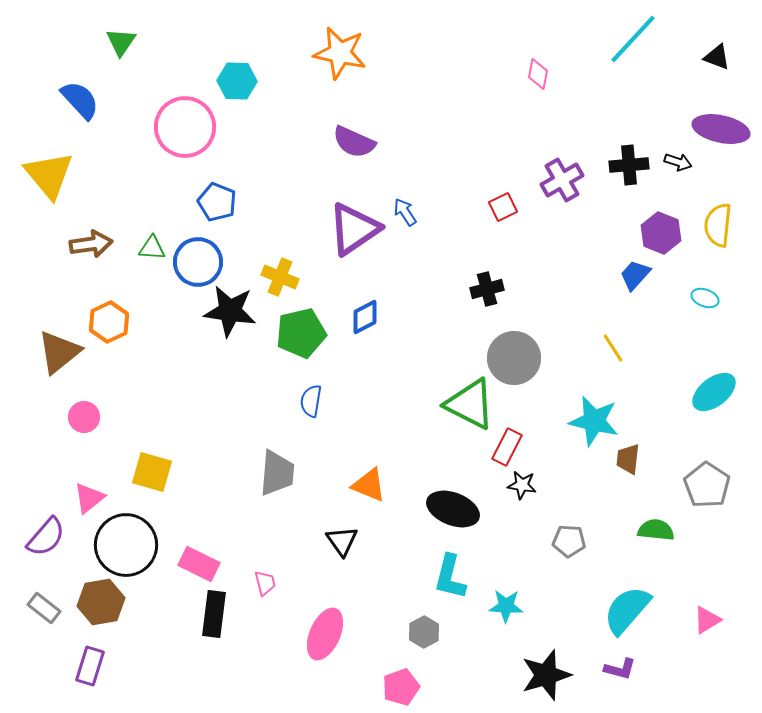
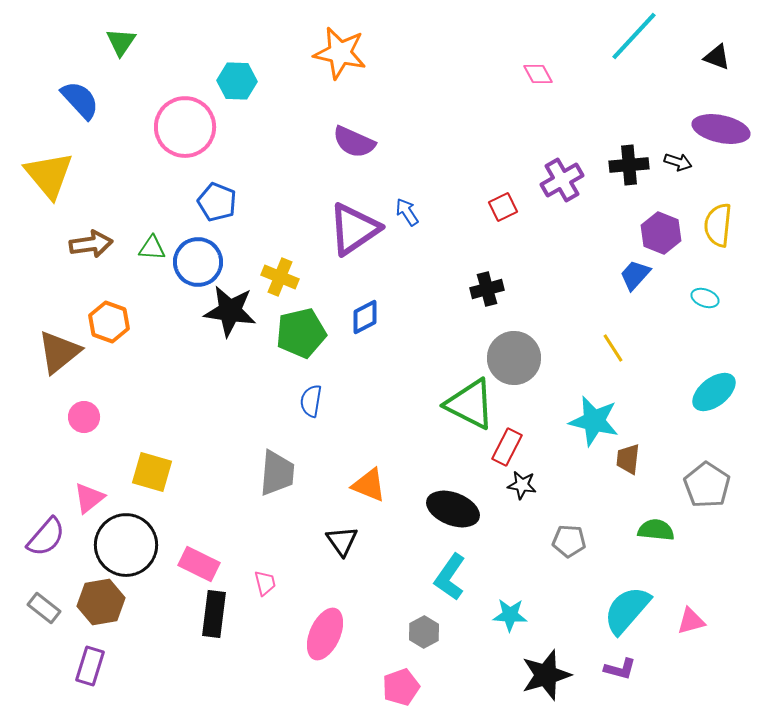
cyan line at (633, 39): moved 1 px right, 3 px up
pink diamond at (538, 74): rotated 40 degrees counterclockwise
blue arrow at (405, 212): moved 2 px right
orange hexagon at (109, 322): rotated 15 degrees counterclockwise
cyan L-shape at (450, 577): rotated 21 degrees clockwise
cyan star at (506, 606): moved 4 px right, 9 px down
pink triangle at (707, 620): moved 16 px left, 1 px down; rotated 16 degrees clockwise
